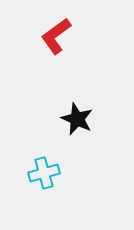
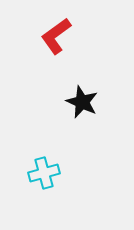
black star: moved 5 px right, 17 px up
